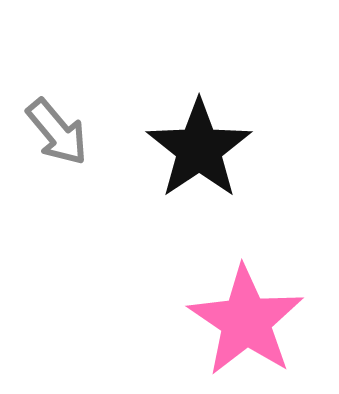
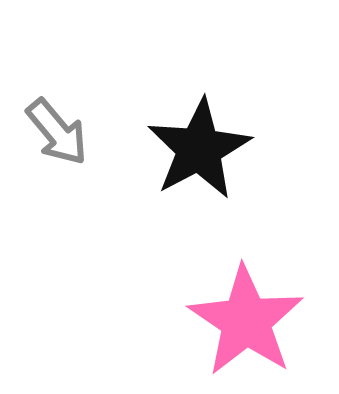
black star: rotated 6 degrees clockwise
